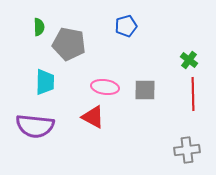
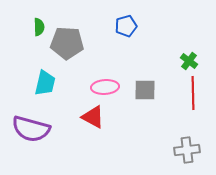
gray pentagon: moved 2 px left, 1 px up; rotated 8 degrees counterclockwise
green cross: moved 1 px down
cyan trapezoid: moved 1 px down; rotated 12 degrees clockwise
pink ellipse: rotated 12 degrees counterclockwise
red line: moved 1 px up
purple semicircle: moved 4 px left, 3 px down; rotated 9 degrees clockwise
